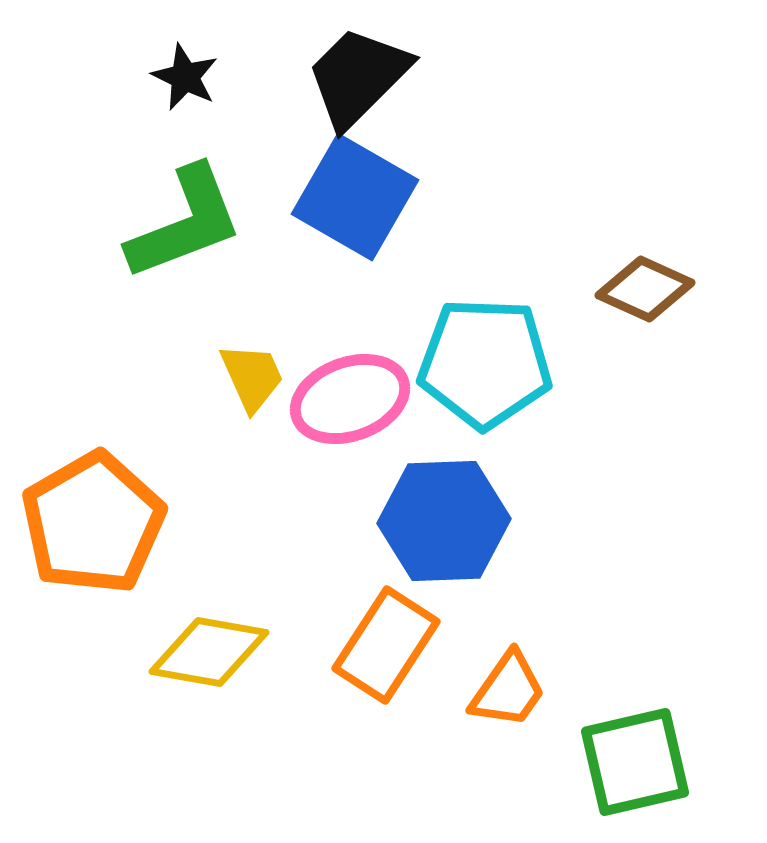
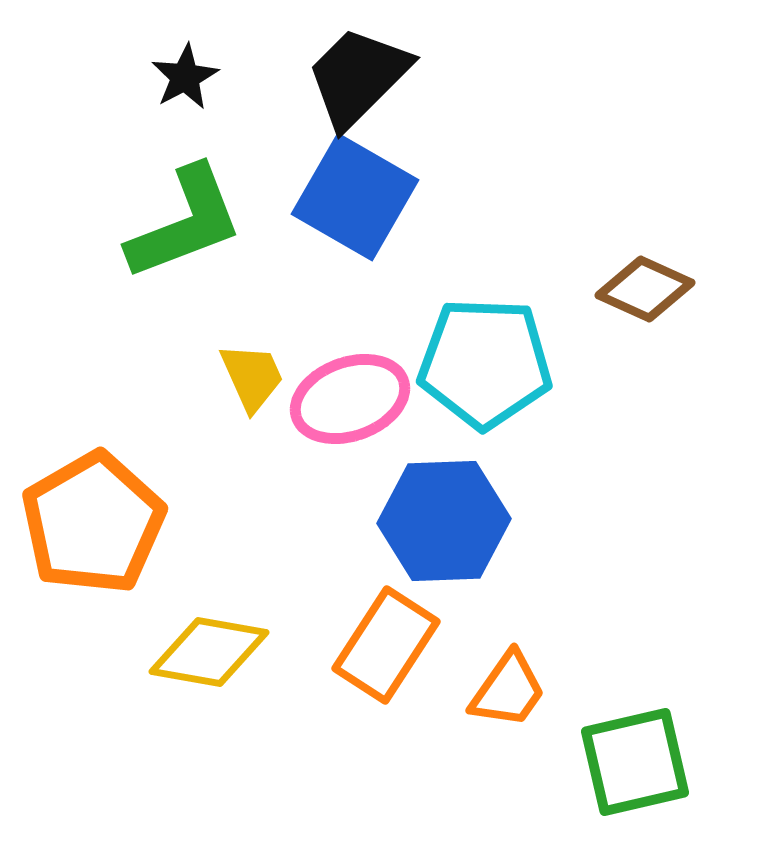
black star: rotated 18 degrees clockwise
